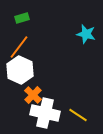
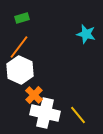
orange cross: moved 1 px right
yellow line: rotated 18 degrees clockwise
